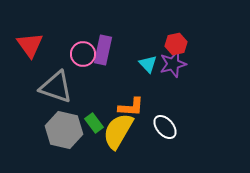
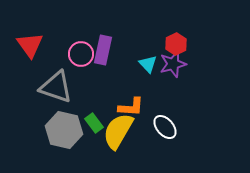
red hexagon: rotated 15 degrees counterclockwise
pink circle: moved 2 px left
